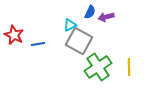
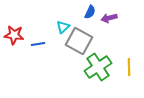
purple arrow: moved 3 px right, 1 px down
cyan triangle: moved 7 px left, 2 px down; rotated 16 degrees counterclockwise
red star: rotated 18 degrees counterclockwise
